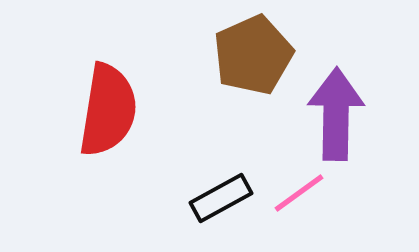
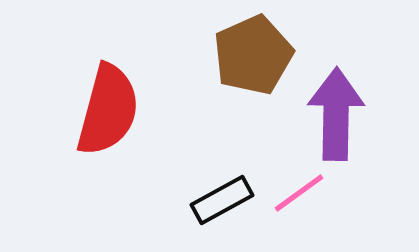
red semicircle: rotated 6 degrees clockwise
black rectangle: moved 1 px right, 2 px down
